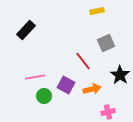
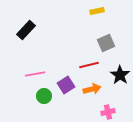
red line: moved 6 px right, 4 px down; rotated 66 degrees counterclockwise
pink line: moved 3 px up
purple square: rotated 30 degrees clockwise
